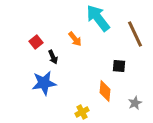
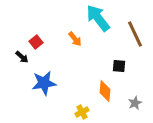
black arrow: moved 31 px left; rotated 24 degrees counterclockwise
